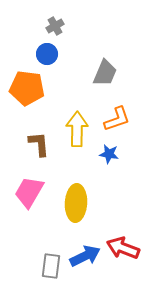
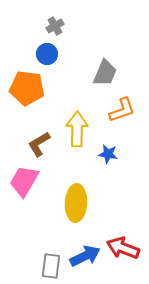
orange L-shape: moved 5 px right, 9 px up
brown L-shape: rotated 116 degrees counterclockwise
blue star: moved 1 px left
pink trapezoid: moved 5 px left, 11 px up
